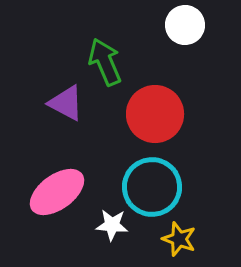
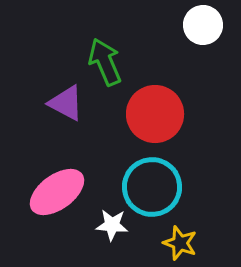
white circle: moved 18 px right
yellow star: moved 1 px right, 4 px down
